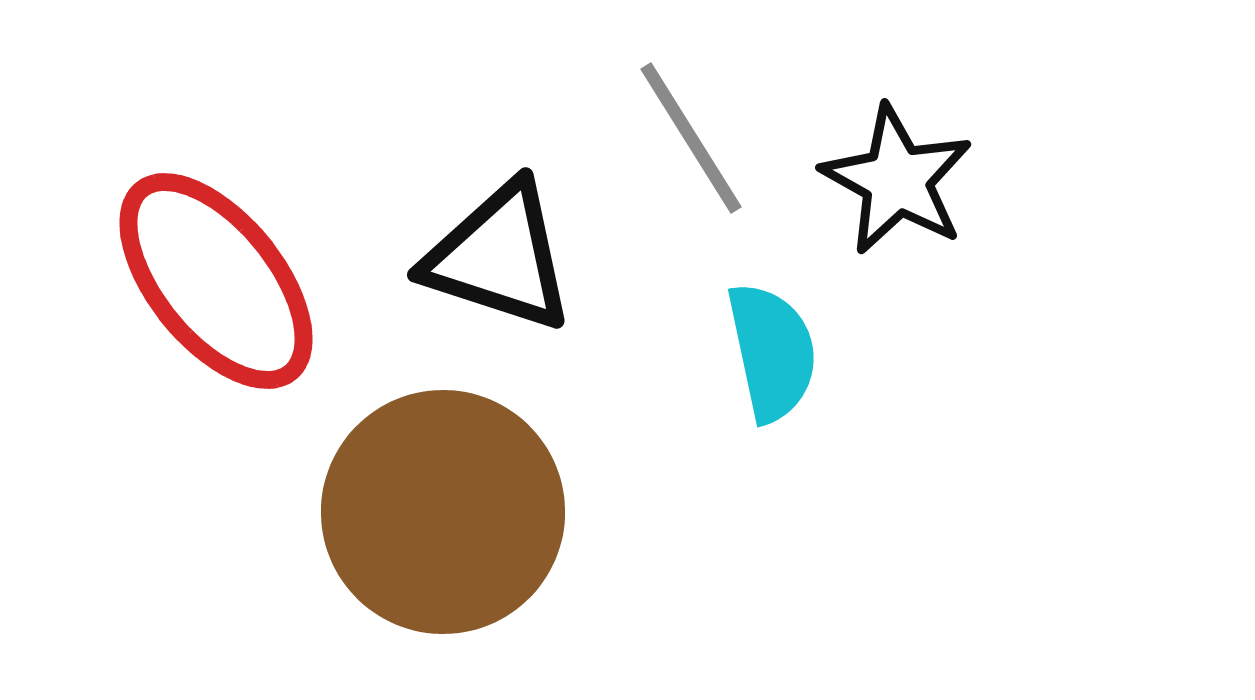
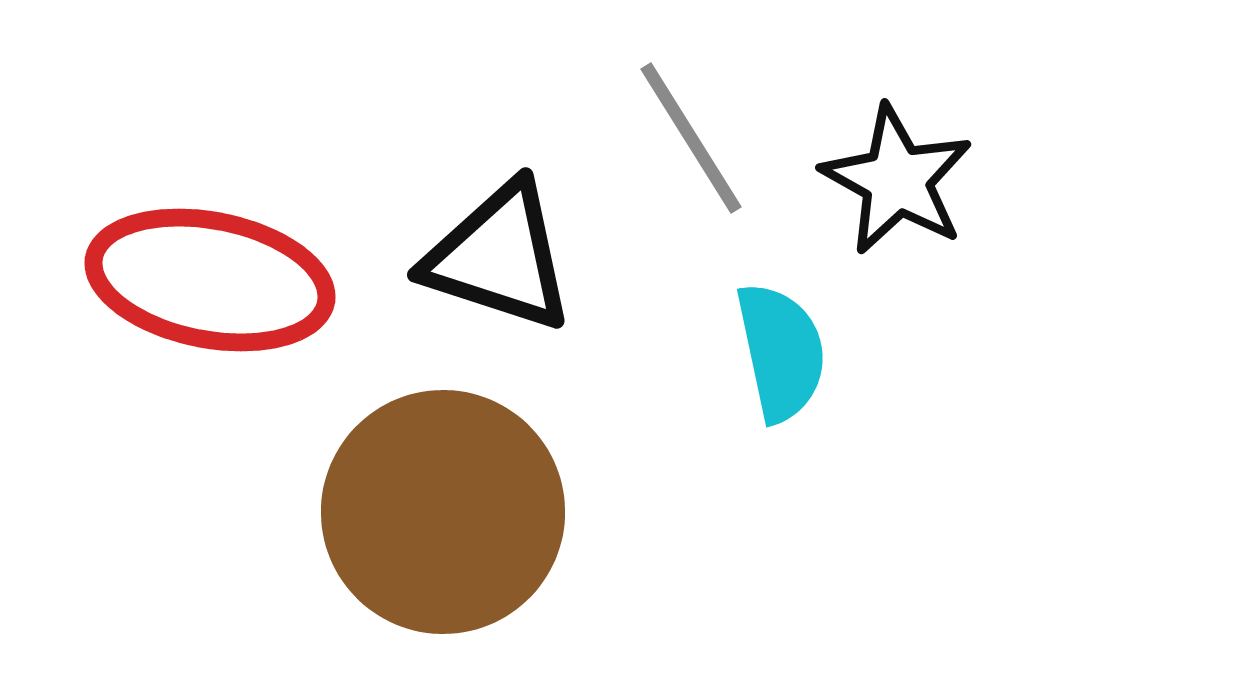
red ellipse: moved 6 px left, 1 px up; rotated 40 degrees counterclockwise
cyan semicircle: moved 9 px right
